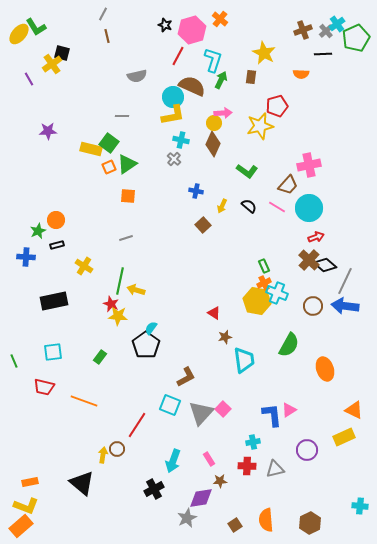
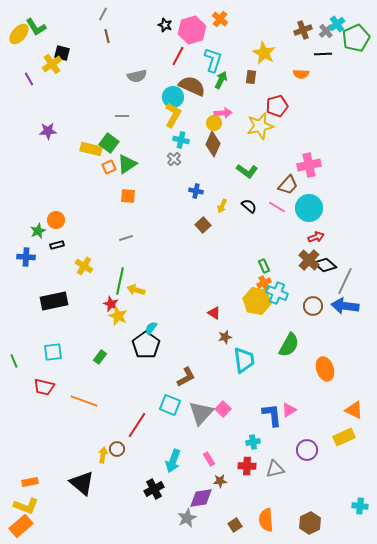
yellow L-shape at (173, 115): rotated 50 degrees counterclockwise
yellow star at (118, 316): rotated 18 degrees clockwise
